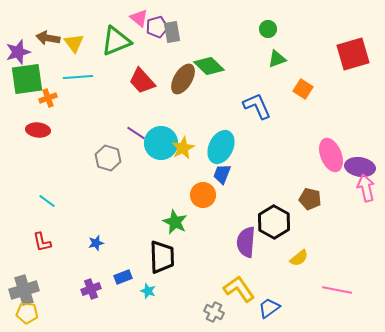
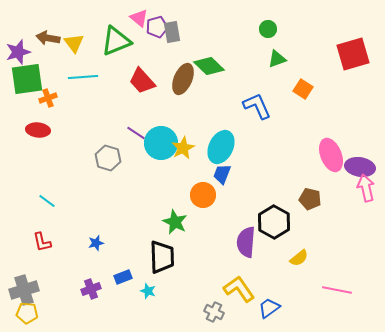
cyan line at (78, 77): moved 5 px right
brown ellipse at (183, 79): rotated 8 degrees counterclockwise
